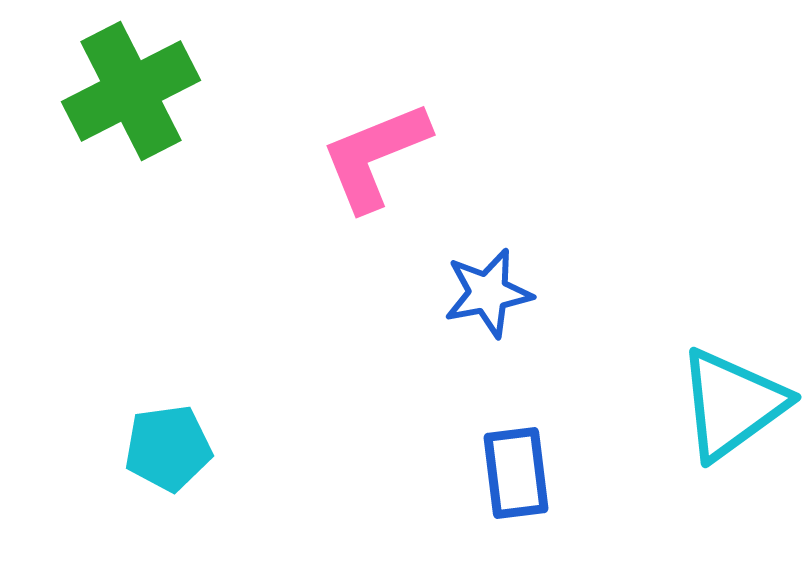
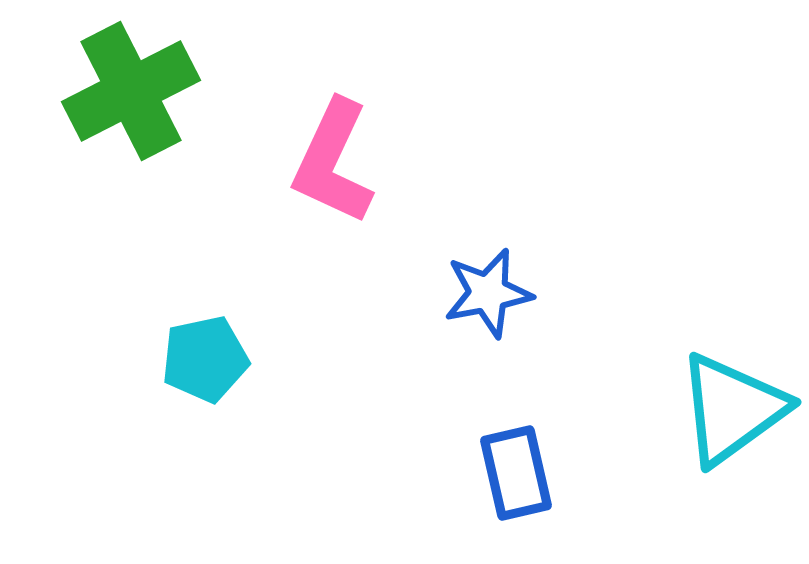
pink L-shape: moved 42 px left, 6 px down; rotated 43 degrees counterclockwise
cyan triangle: moved 5 px down
cyan pentagon: moved 37 px right, 89 px up; rotated 4 degrees counterclockwise
blue rectangle: rotated 6 degrees counterclockwise
